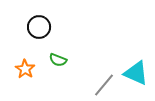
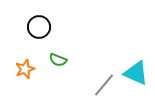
orange star: rotated 18 degrees clockwise
